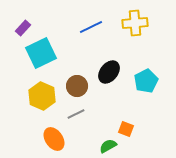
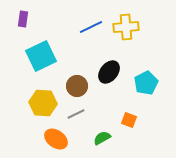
yellow cross: moved 9 px left, 4 px down
purple rectangle: moved 9 px up; rotated 35 degrees counterclockwise
cyan square: moved 3 px down
cyan pentagon: moved 2 px down
yellow hexagon: moved 1 px right, 7 px down; rotated 20 degrees counterclockwise
orange square: moved 3 px right, 9 px up
orange ellipse: moved 2 px right; rotated 20 degrees counterclockwise
green semicircle: moved 6 px left, 8 px up
